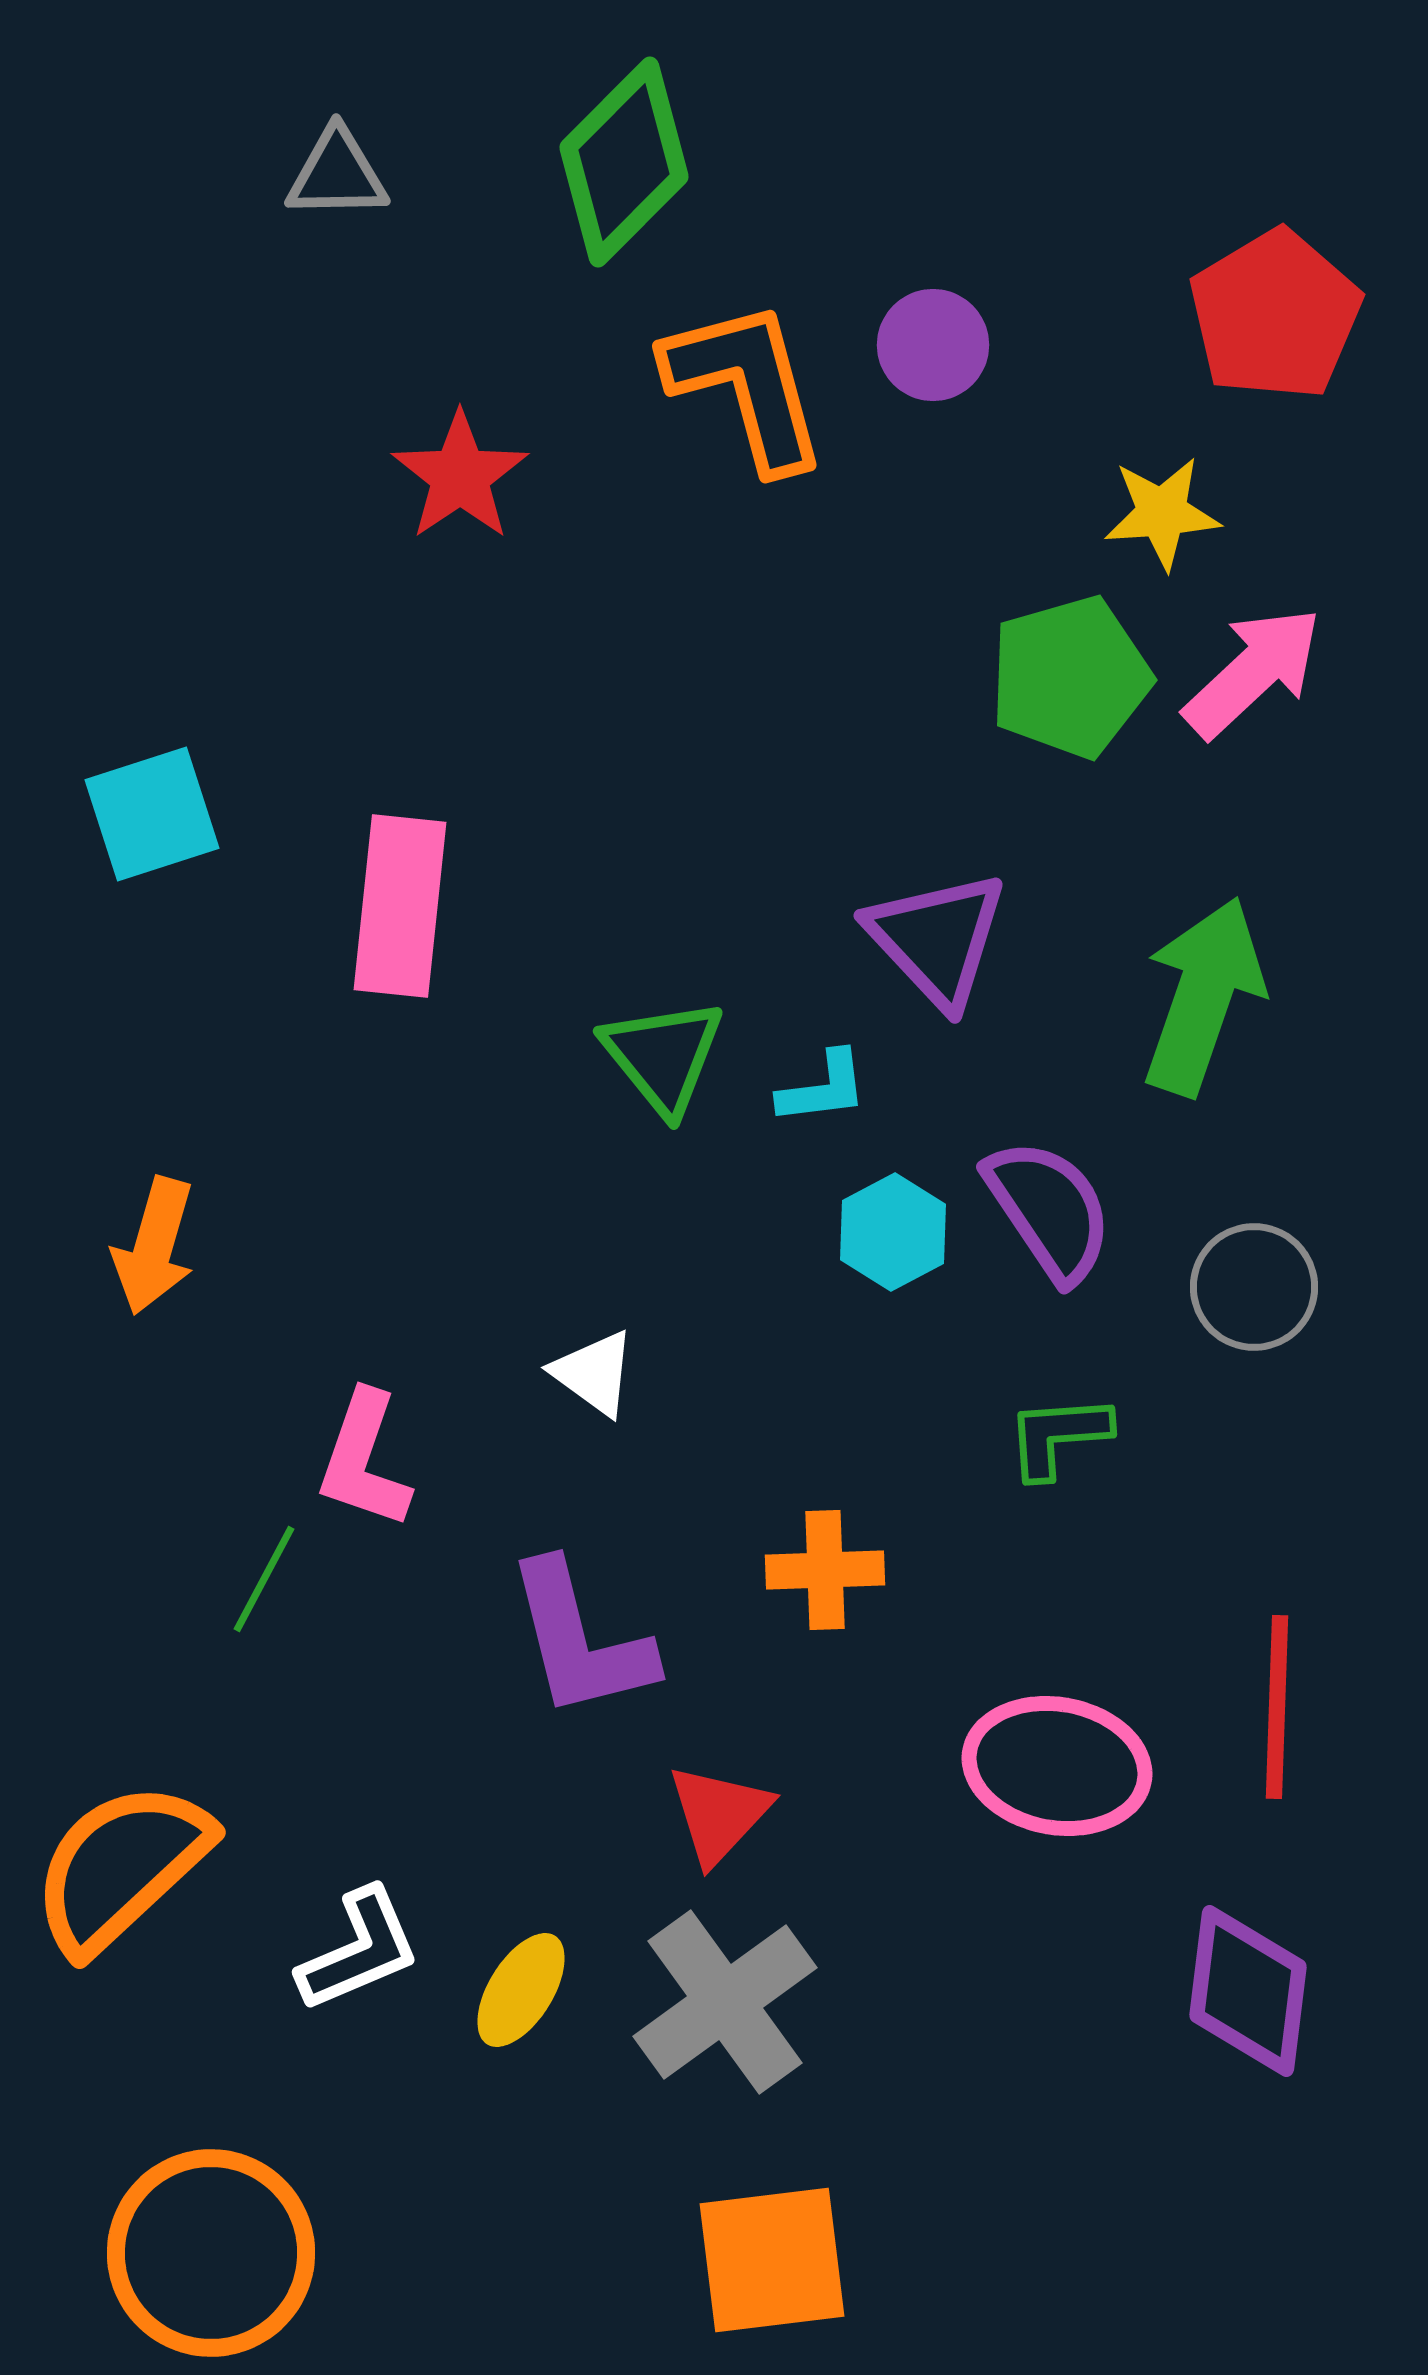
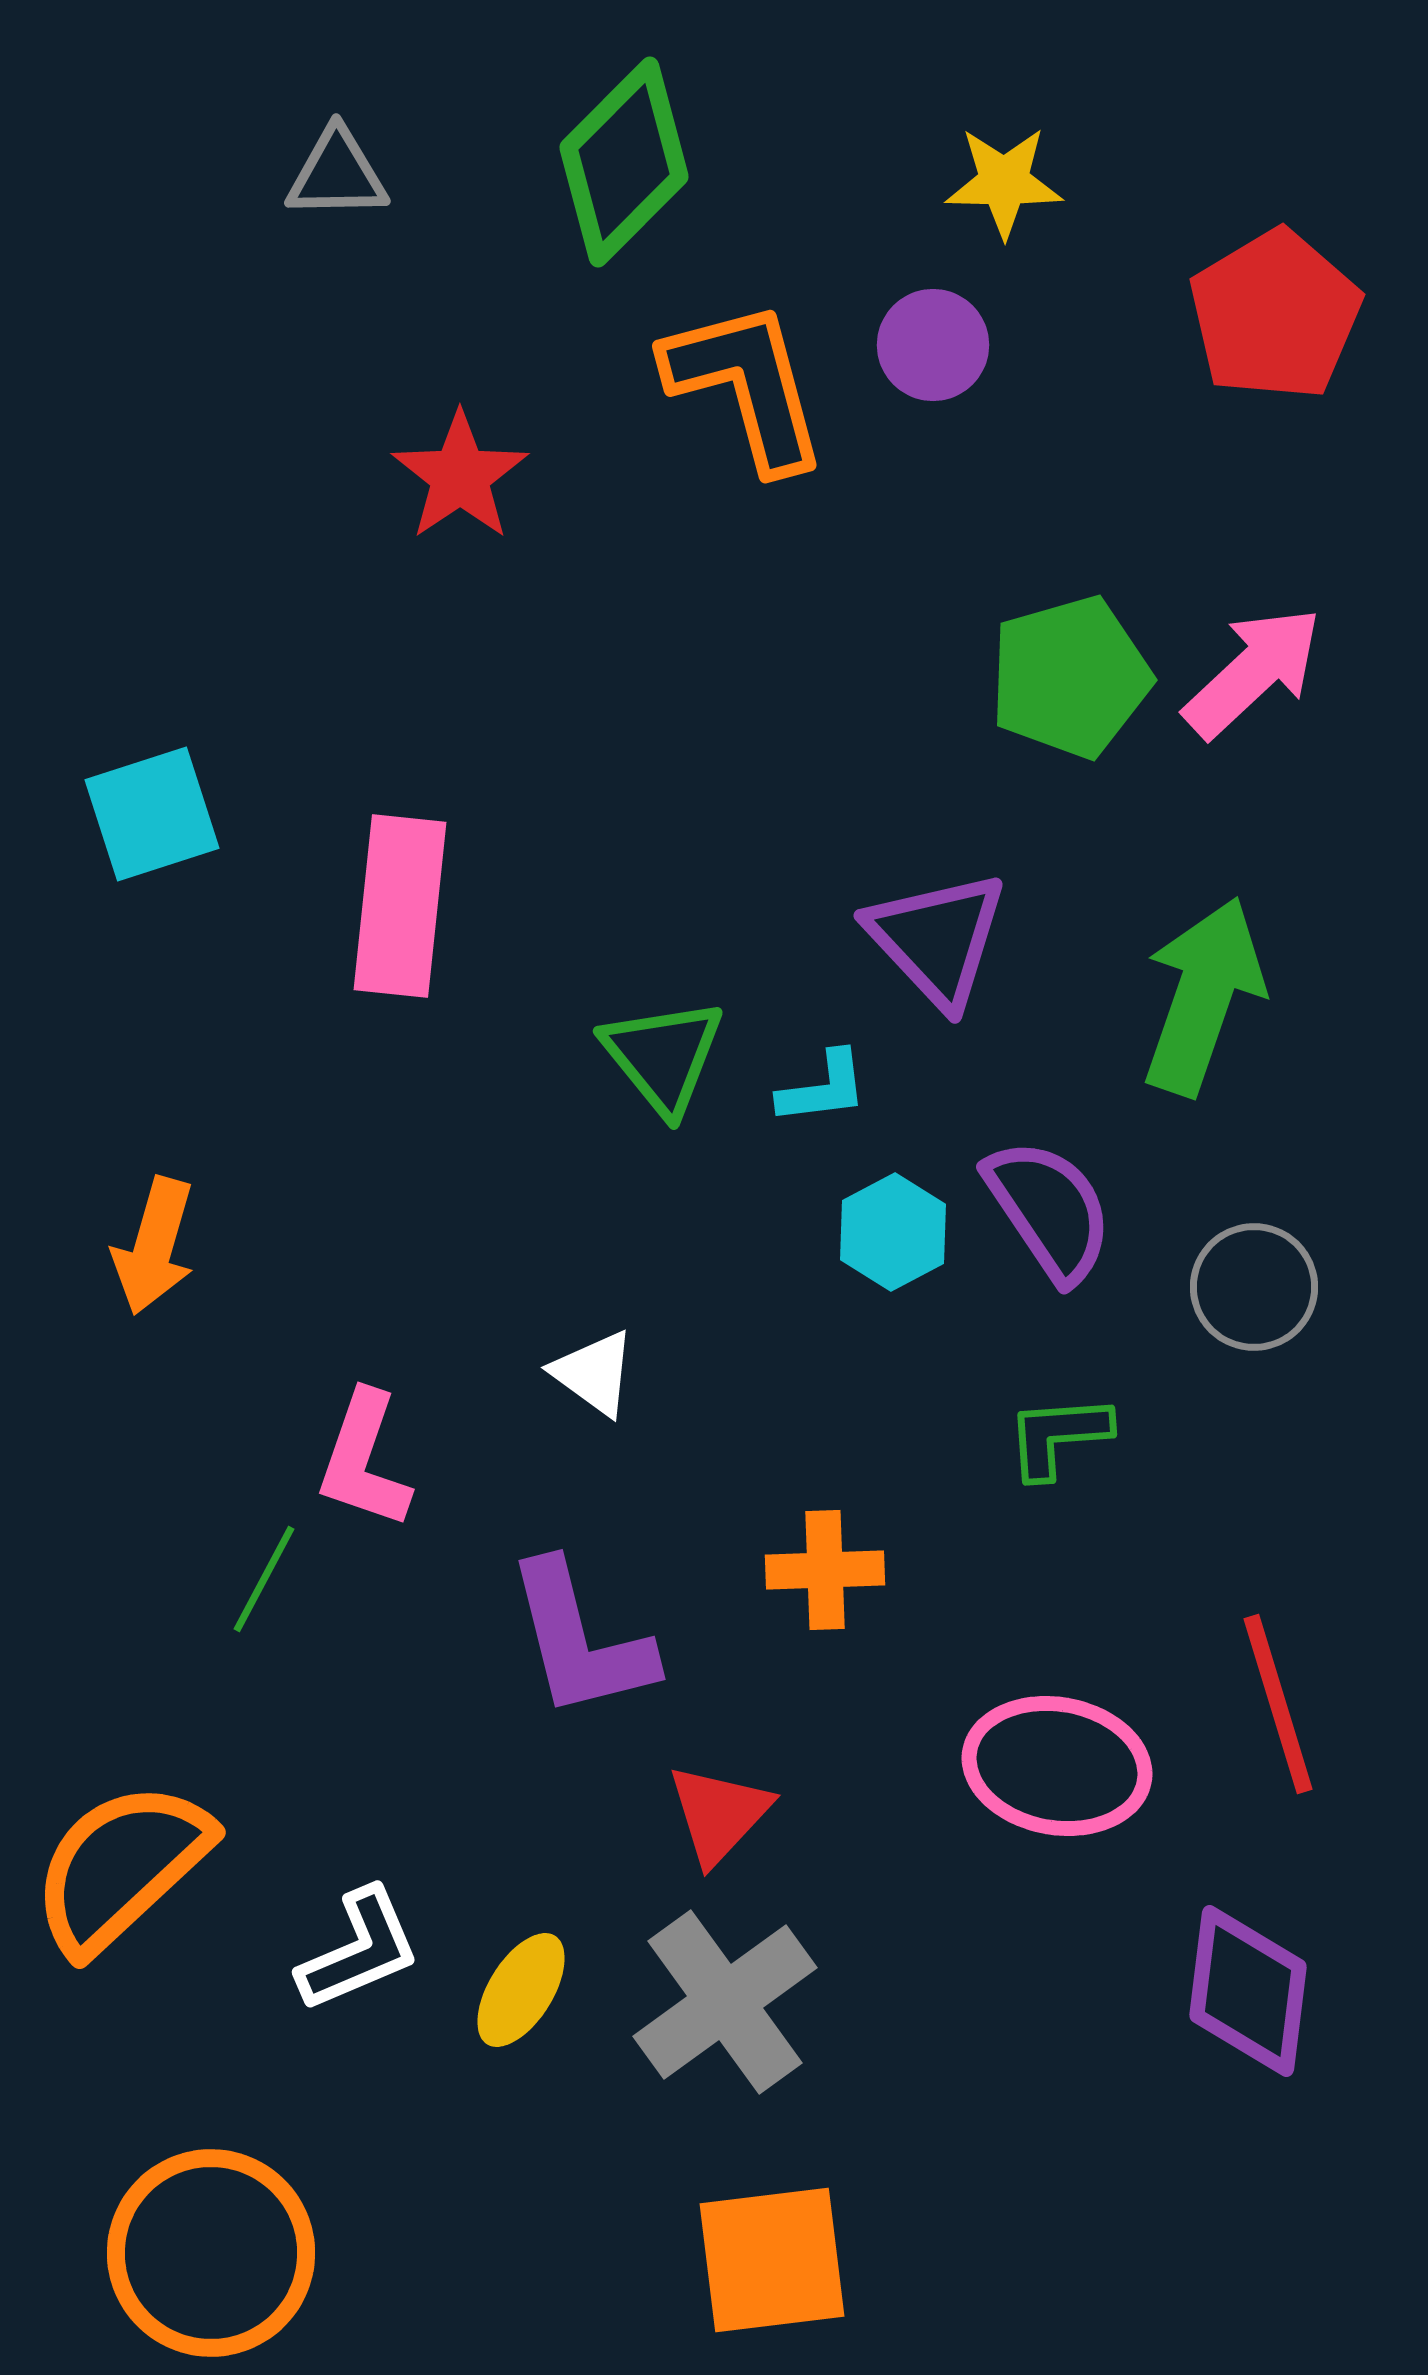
yellow star: moved 158 px left, 331 px up; rotated 5 degrees clockwise
red line: moved 1 px right, 3 px up; rotated 19 degrees counterclockwise
